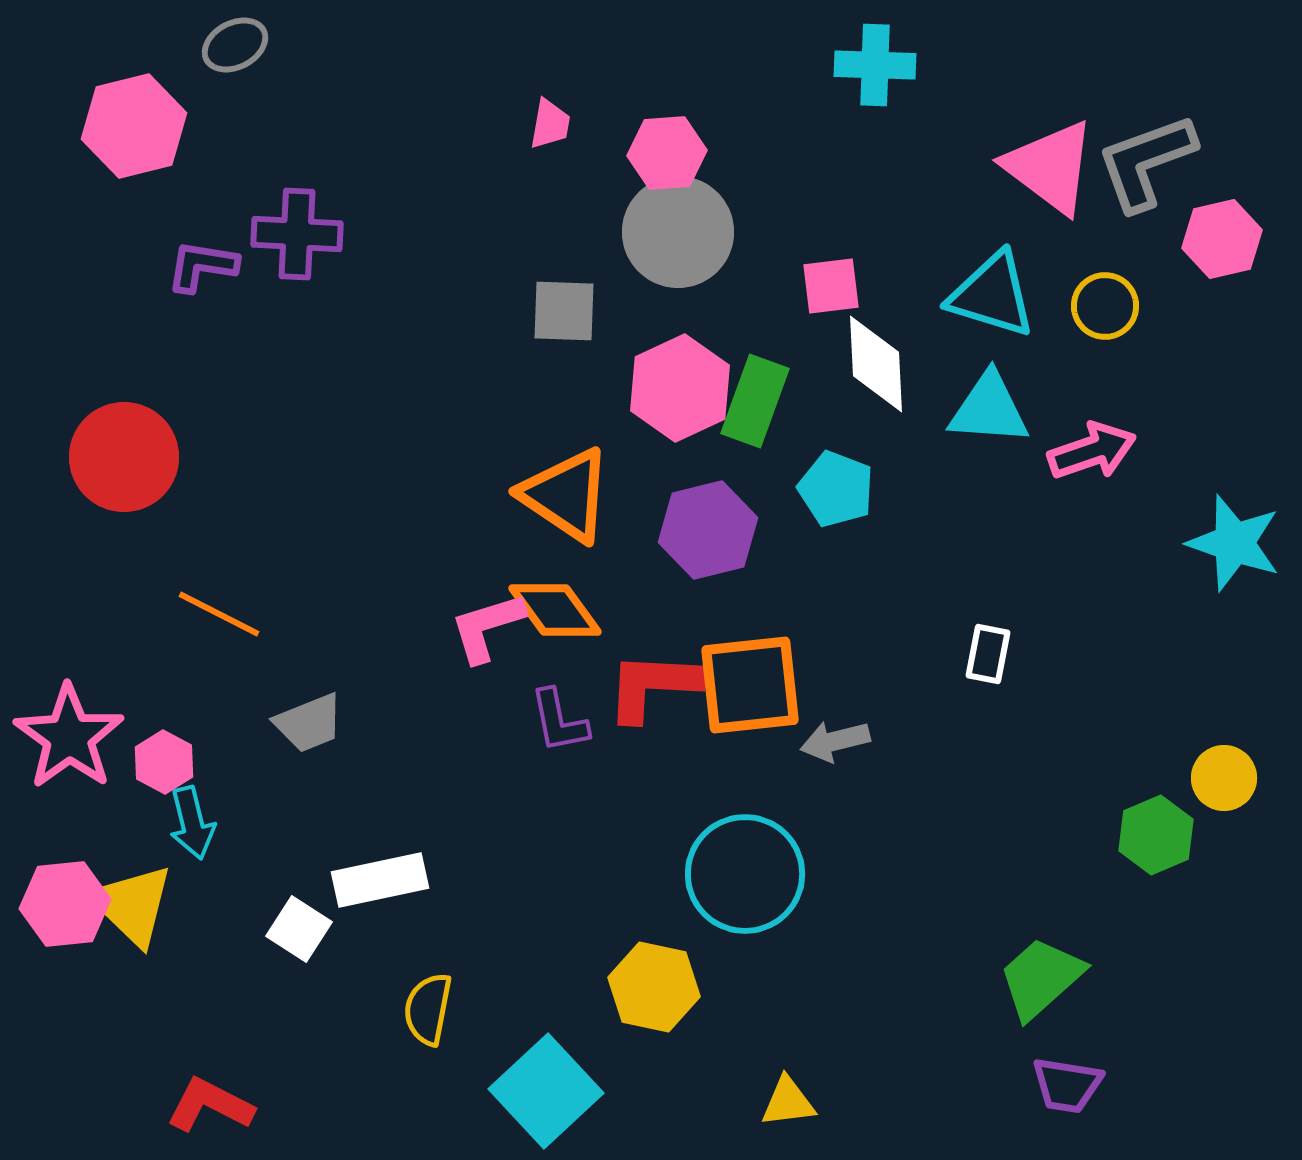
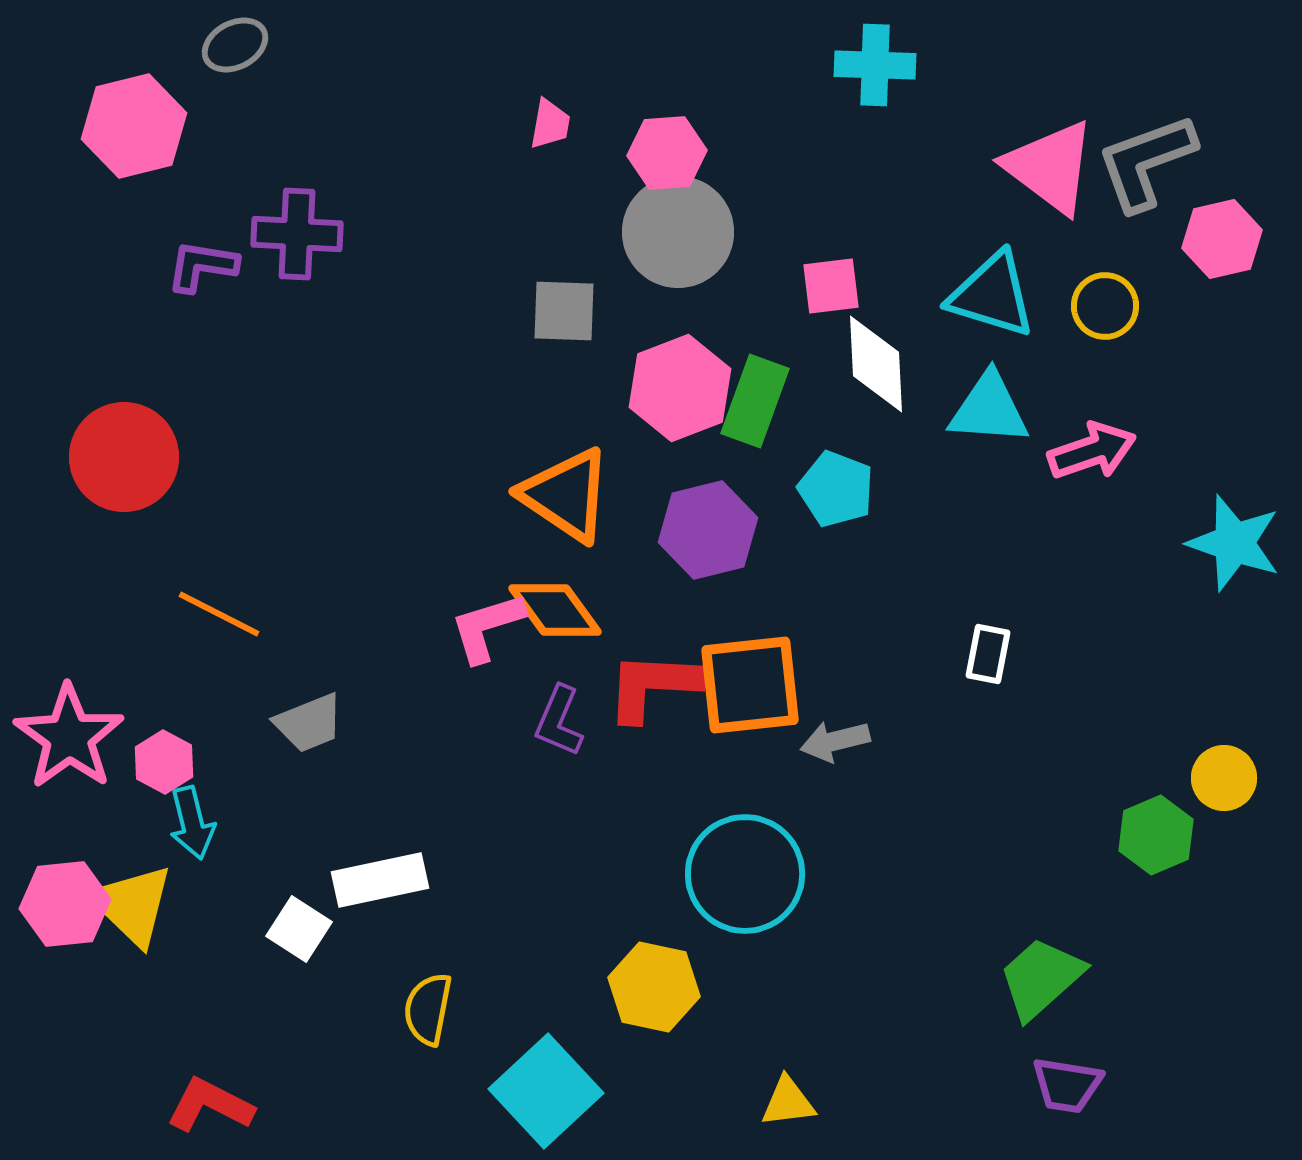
pink hexagon at (680, 388): rotated 4 degrees clockwise
purple L-shape at (559, 721): rotated 34 degrees clockwise
